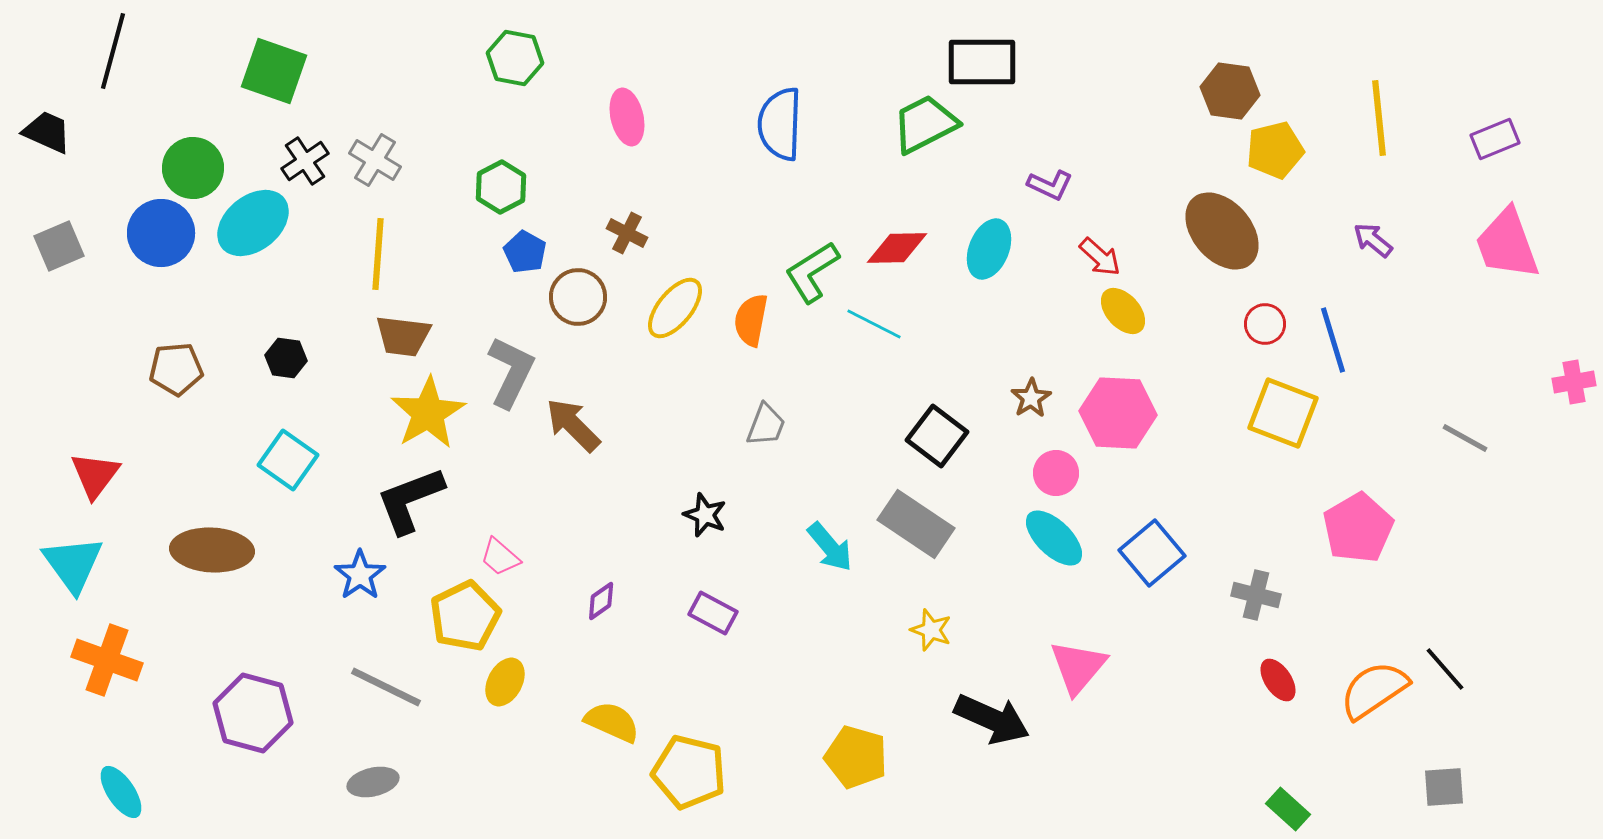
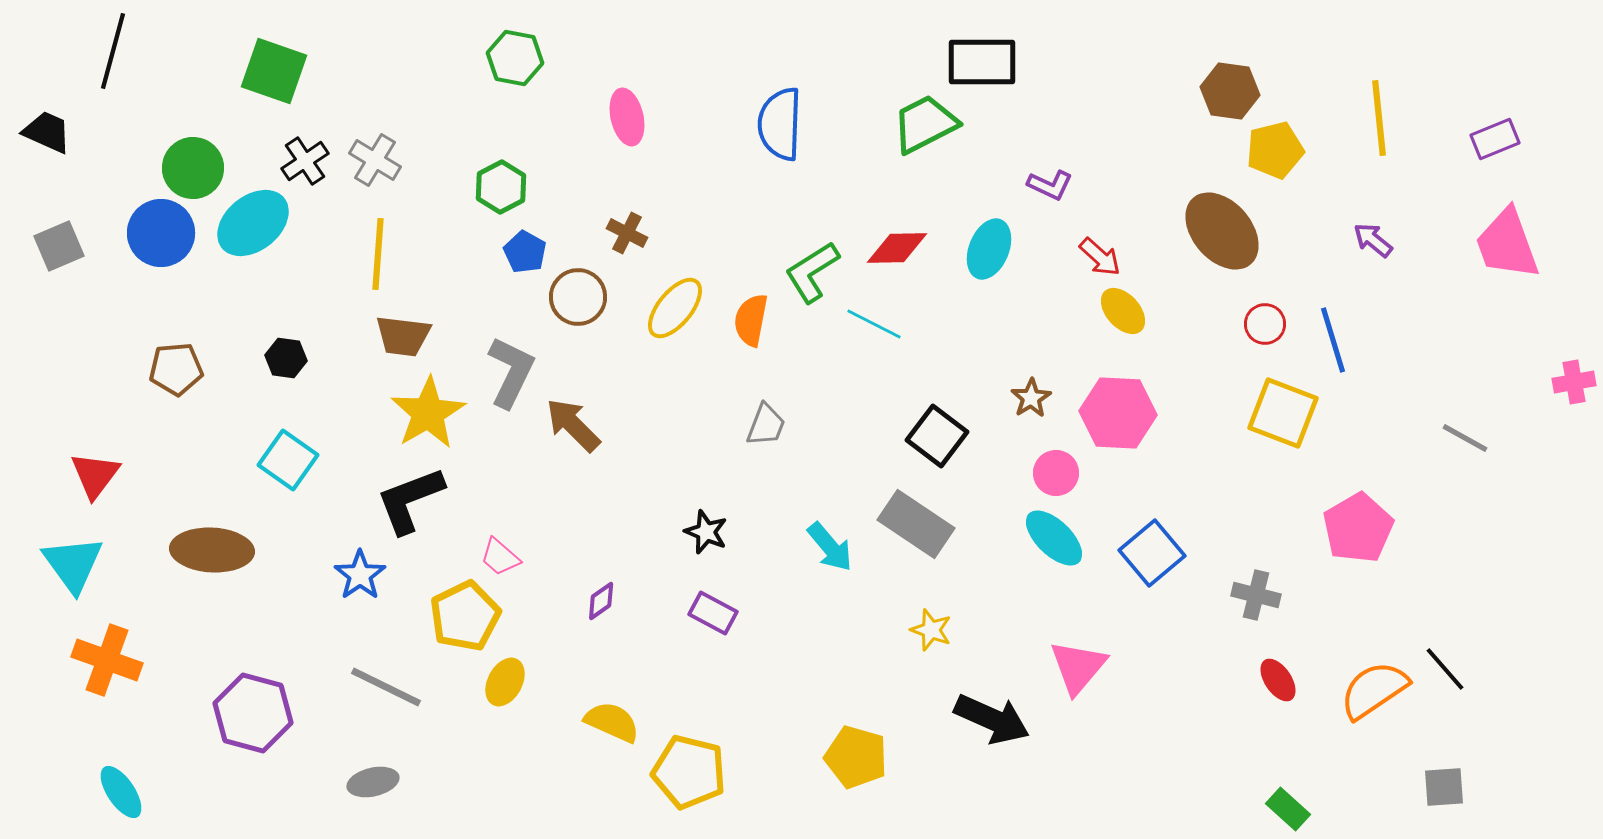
black star at (705, 515): moved 1 px right, 17 px down
